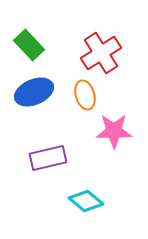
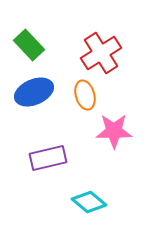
cyan diamond: moved 3 px right, 1 px down
